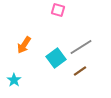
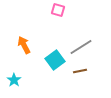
orange arrow: rotated 120 degrees clockwise
cyan square: moved 1 px left, 2 px down
brown line: rotated 24 degrees clockwise
